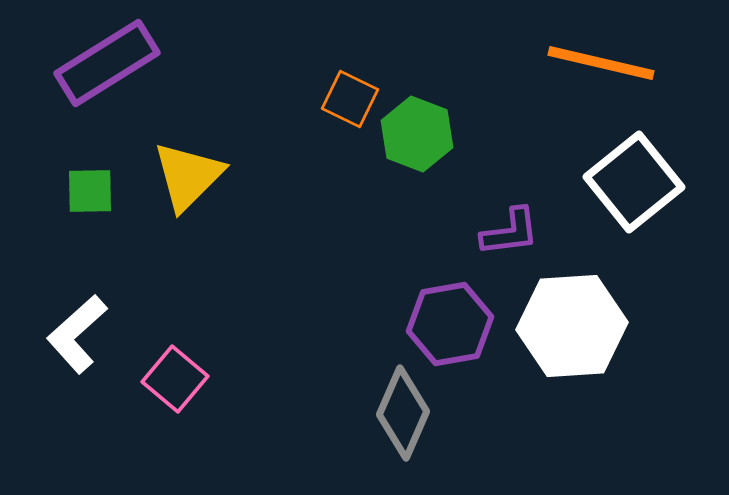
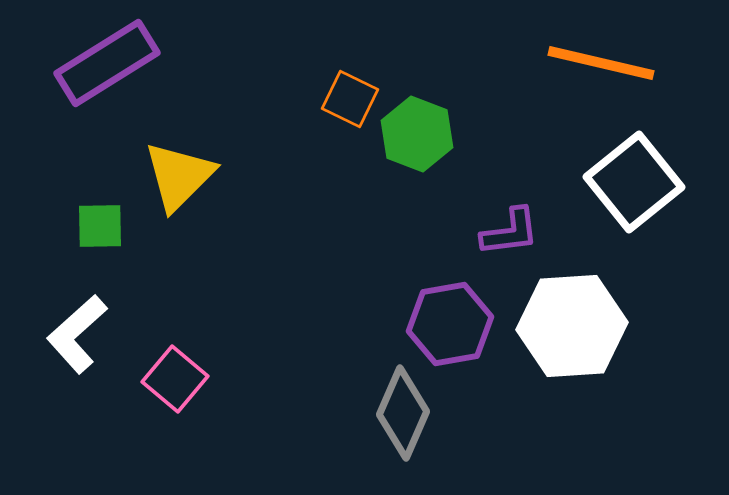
yellow triangle: moved 9 px left
green square: moved 10 px right, 35 px down
